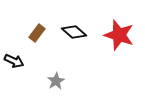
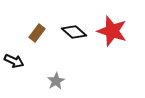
red star: moved 7 px left, 4 px up
